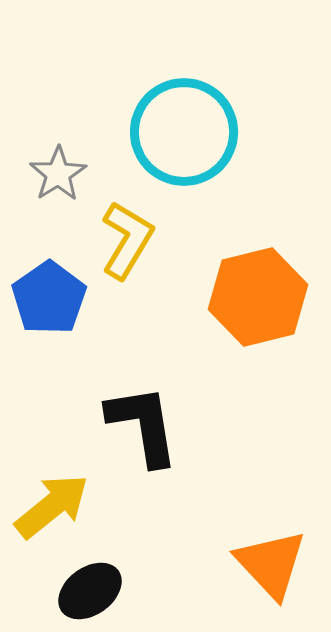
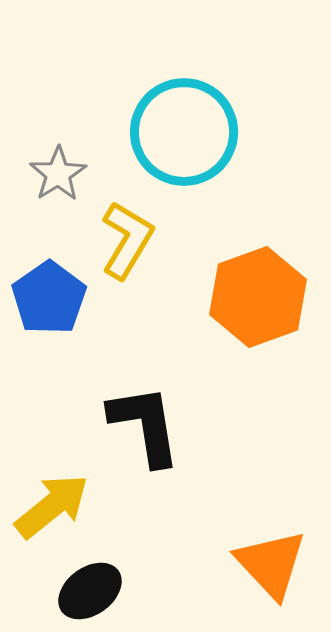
orange hexagon: rotated 6 degrees counterclockwise
black L-shape: moved 2 px right
